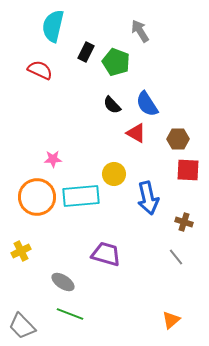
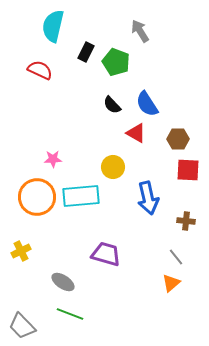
yellow circle: moved 1 px left, 7 px up
brown cross: moved 2 px right, 1 px up; rotated 12 degrees counterclockwise
orange triangle: moved 37 px up
